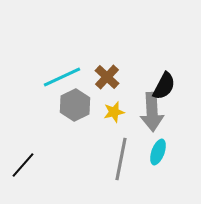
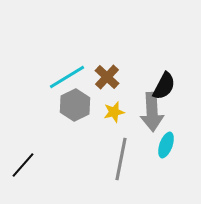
cyan line: moved 5 px right; rotated 6 degrees counterclockwise
cyan ellipse: moved 8 px right, 7 px up
